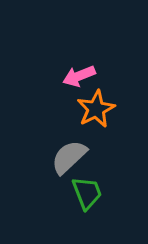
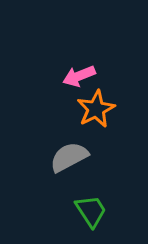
gray semicircle: rotated 15 degrees clockwise
green trapezoid: moved 4 px right, 18 px down; rotated 12 degrees counterclockwise
